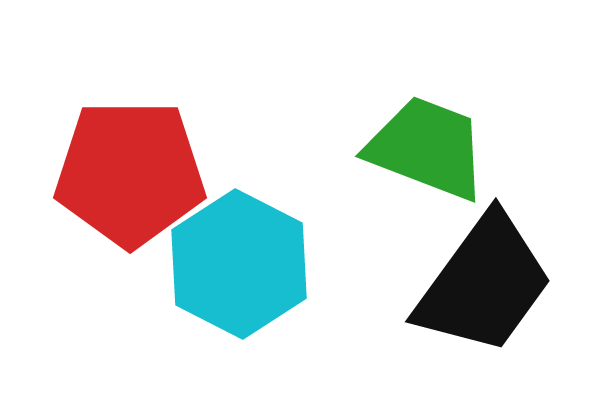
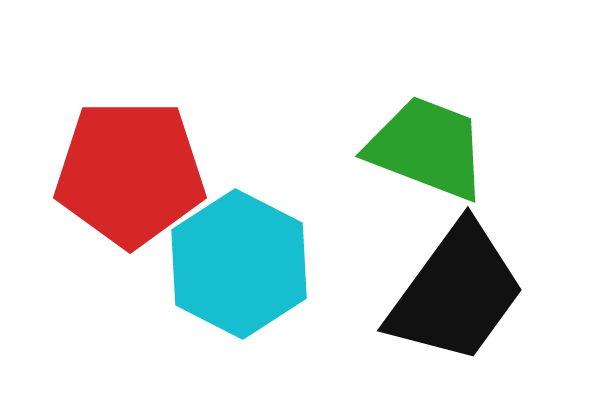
black trapezoid: moved 28 px left, 9 px down
